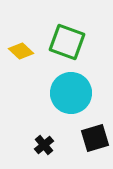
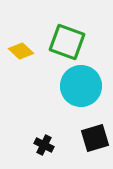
cyan circle: moved 10 px right, 7 px up
black cross: rotated 24 degrees counterclockwise
